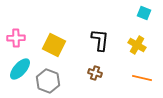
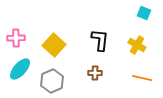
yellow square: rotated 15 degrees clockwise
brown cross: rotated 16 degrees counterclockwise
gray hexagon: moved 4 px right; rotated 15 degrees clockwise
